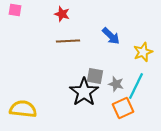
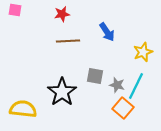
red star: rotated 28 degrees counterclockwise
blue arrow: moved 4 px left, 4 px up; rotated 12 degrees clockwise
gray star: moved 1 px right, 1 px down
black star: moved 22 px left
orange square: rotated 25 degrees counterclockwise
